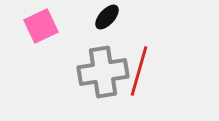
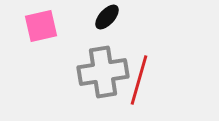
pink square: rotated 12 degrees clockwise
red line: moved 9 px down
